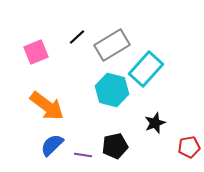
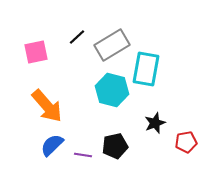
pink square: rotated 10 degrees clockwise
cyan rectangle: rotated 32 degrees counterclockwise
orange arrow: rotated 12 degrees clockwise
red pentagon: moved 3 px left, 5 px up
